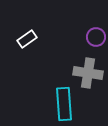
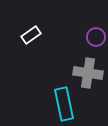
white rectangle: moved 4 px right, 4 px up
cyan rectangle: rotated 8 degrees counterclockwise
